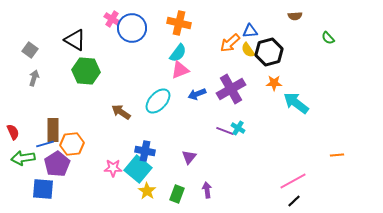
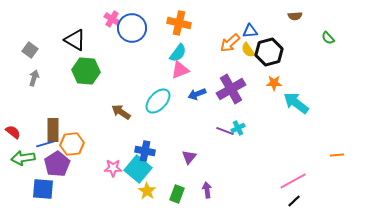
cyan cross: rotated 32 degrees clockwise
red semicircle: rotated 28 degrees counterclockwise
